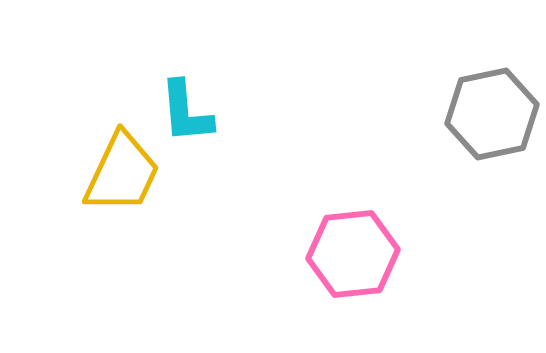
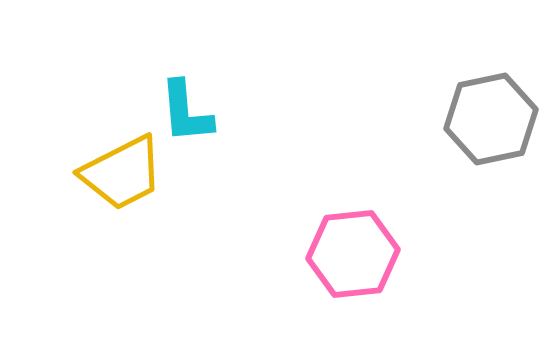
gray hexagon: moved 1 px left, 5 px down
yellow trapezoid: rotated 38 degrees clockwise
